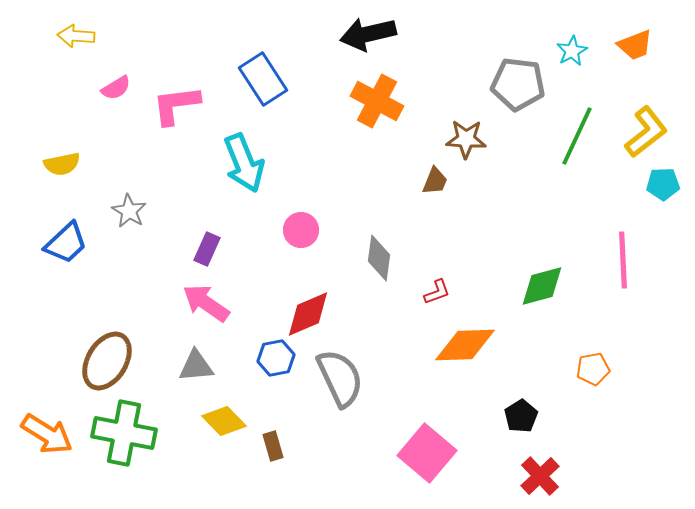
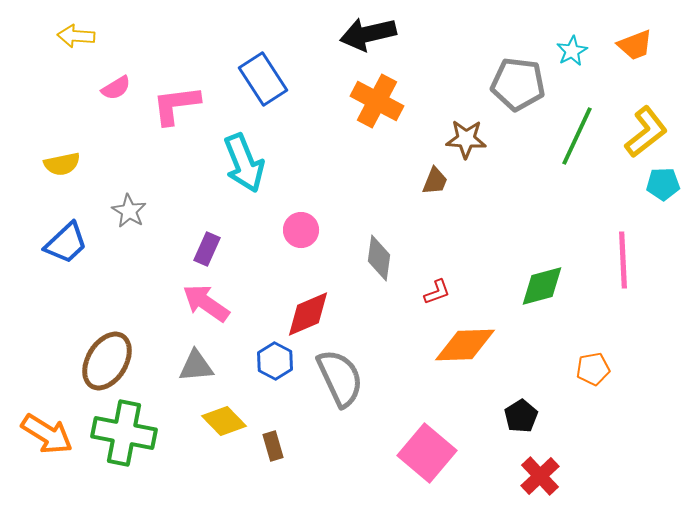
blue hexagon: moved 1 px left, 3 px down; rotated 21 degrees counterclockwise
